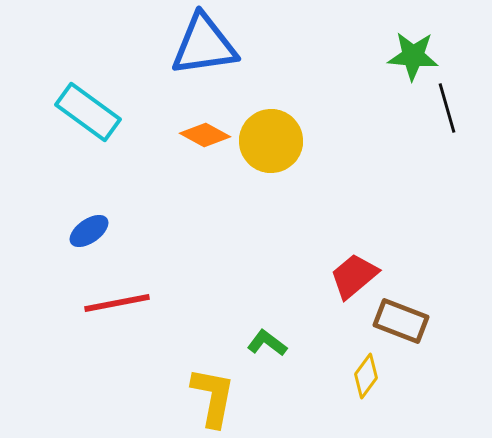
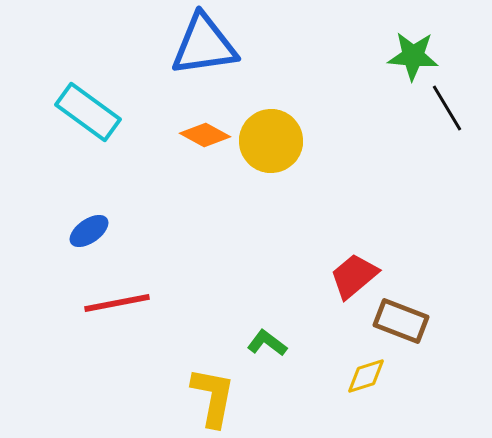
black line: rotated 15 degrees counterclockwise
yellow diamond: rotated 36 degrees clockwise
